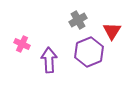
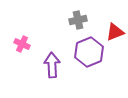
gray cross: rotated 18 degrees clockwise
red triangle: moved 3 px right, 1 px down; rotated 36 degrees clockwise
purple arrow: moved 3 px right, 5 px down
